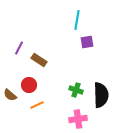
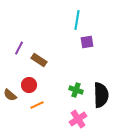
pink cross: rotated 24 degrees counterclockwise
